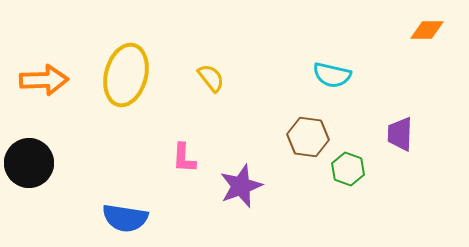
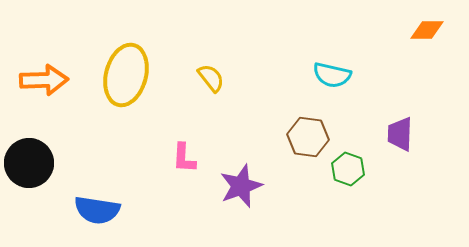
blue semicircle: moved 28 px left, 8 px up
